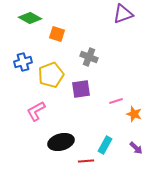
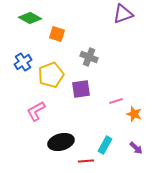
blue cross: rotated 18 degrees counterclockwise
